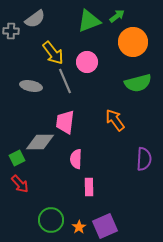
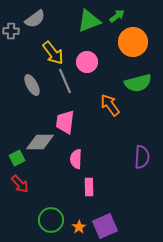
gray ellipse: moved 1 px right, 1 px up; rotated 50 degrees clockwise
orange arrow: moved 5 px left, 15 px up
purple semicircle: moved 2 px left, 2 px up
